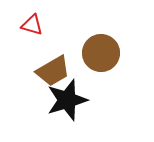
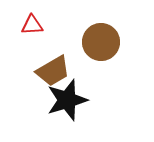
red triangle: rotated 20 degrees counterclockwise
brown circle: moved 11 px up
